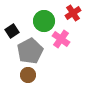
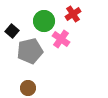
red cross: moved 1 px down
black square: rotated 16 degrees counterclockwise
gray pentagon: rotated 15 degrees clockwise
brown circle: moved 13 px down
